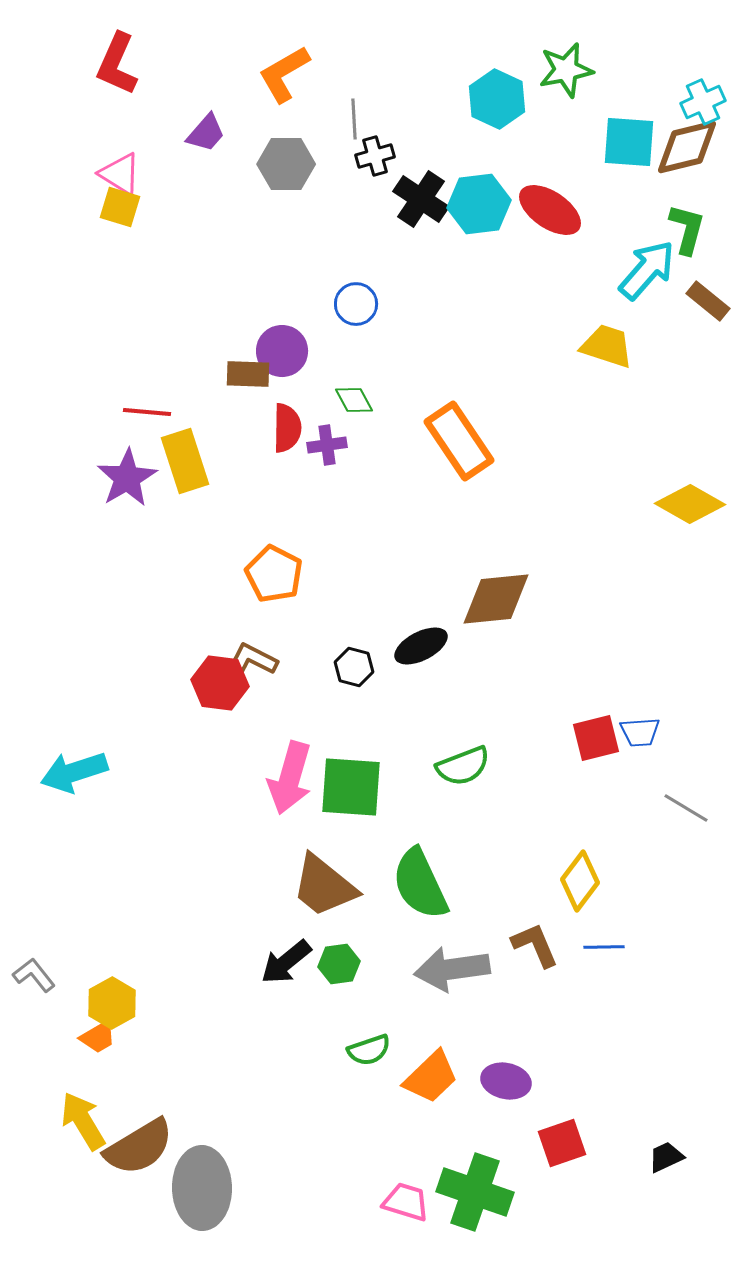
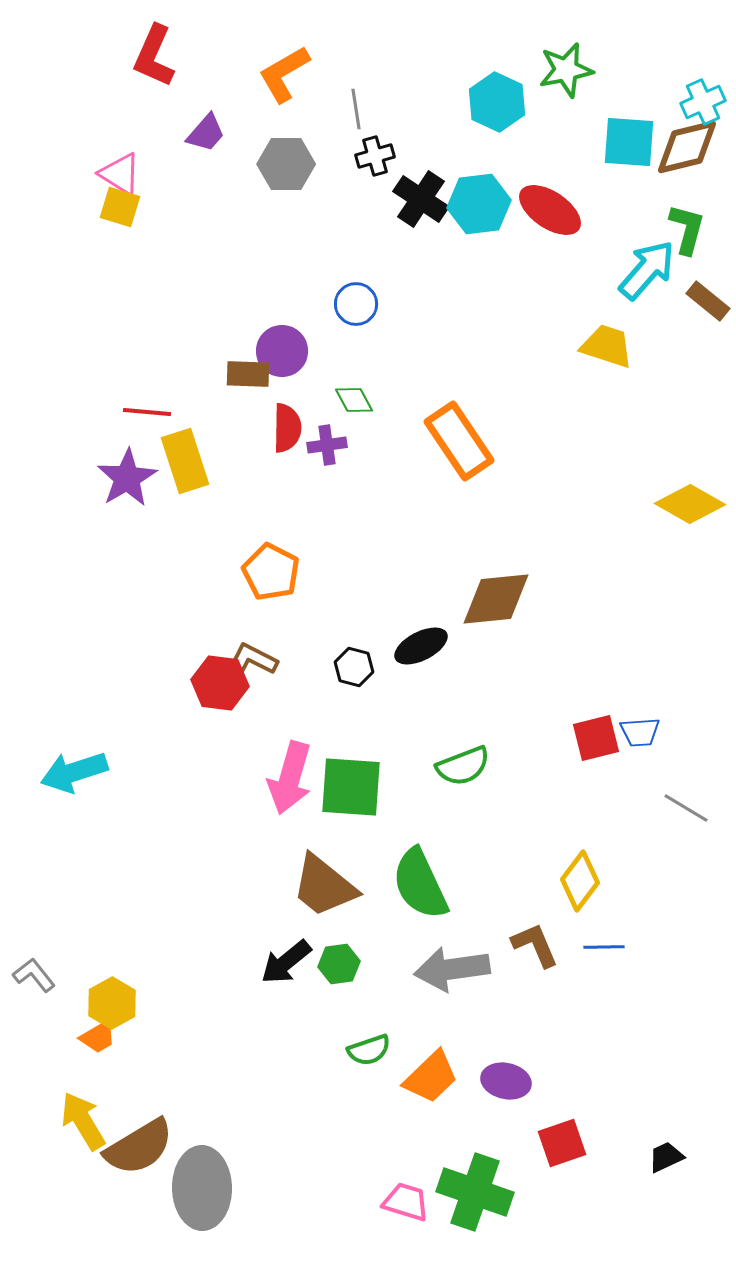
red L-shape at (117, 64): moved 37 px right, 8 px up
cyan hexagon at (497, 99): moved 3 px down
gray line at (354, 119): moved 2 px right, 10 px up; rotated 6 degrees counterclockwise
orange pentagon at (274, 574): moved 3 px left, 2 px up
